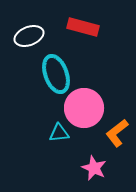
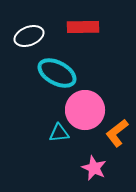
red rectangle: rotated 16 degrees counterclockwise
cyan ellipse: moved 1 px right, 1 px up; rotated 42 degrees counterclockwise
pink circle: moved 1 px right, 2 px down
